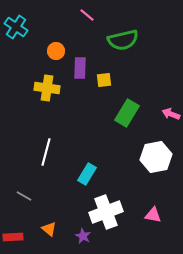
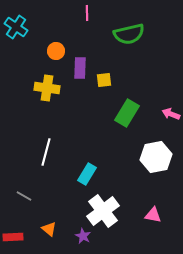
pink line: moved 2 px up; rotated 49 degrees clockwise
green semicircle: moved 6 px right, 6 px up
white cross: moved 3 px left, 1 px up; rotated 16 degrees counterclockwise
